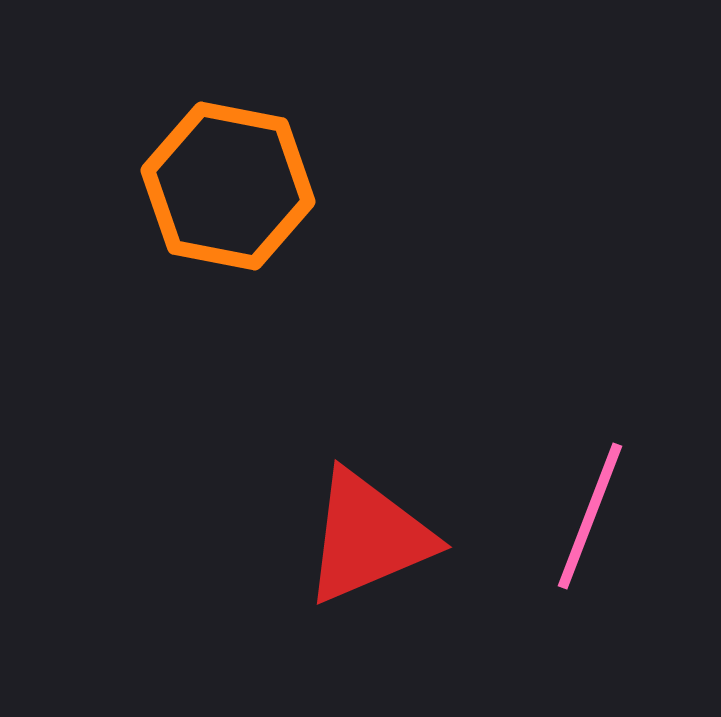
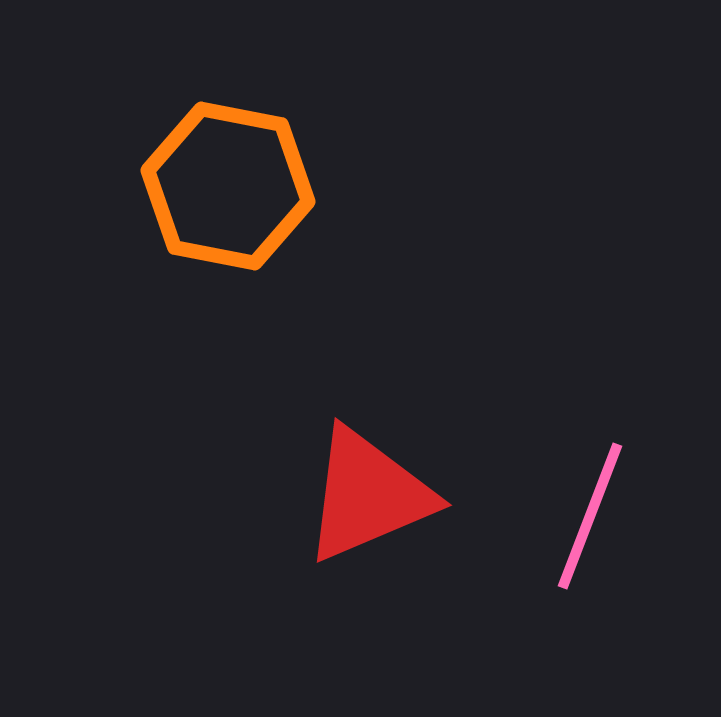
red triangle: moved 42 px up
